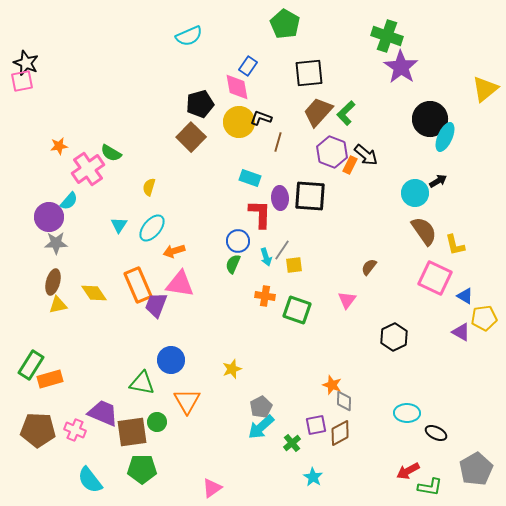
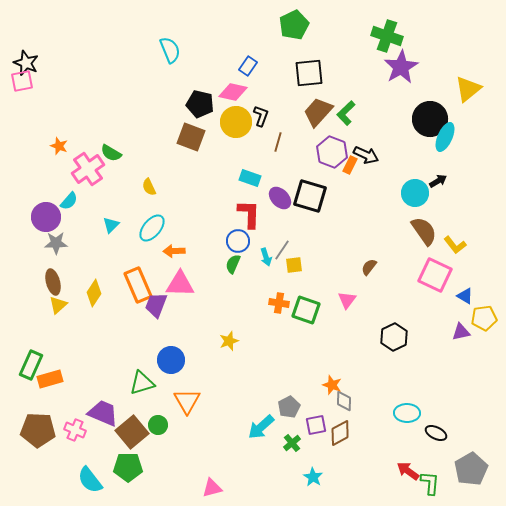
green pentagon at (285, 24): moved 9 px right, 1 px down; rotated 16 degrees clockwise
cyan semicircle at (189, 36): moved 19 px left, 14 px down; rotated 88 degrees counterclockwise
purple star at (401, 67): rotated 8 degrees clockwise
pink diamond at (237, 87): moved 4 px left, 5 px down; rotated 68 degrees counterclockwise
yellow triangle at (485, 89): moved 17 px left
black pentagon at (200, 104): rotated 28 degrees clockwise
black L-shape at (261, 118): moved 2 px up; rotated 90 degrees clockwise
yellow circle at (239, 122): moved 3 px left
brown square at (191, 137): rotated 24 degrees counterclockwise
orange star at (59, 146): rotated 30 degrees clockwise
black arrow at (366, 155): rotated 15 degrees counterclockwise
yellow semicircle at (149, 187): rotated 42 degrees counterclockwise
black square at (310, 196): rotated 12 degrees clockwise
purple ellipse at (280, 198): rotated 40 degrees counterclockwise
red L-shape at (260, 214): moved 11 px left
purple circle at (49, 217): moved 3 px left
cyan triangle at (119, 225): moved 8 px left; rotated 12 degrees clockwise
yellow L-shape at (455, 245): rotated 25 degrees counterclockwise
orange arrow at (174, 251): rotated 15 degrees clockwise
pink square at (435, 278): moved 3 px up
brown ellipse at (53, 282): rotated 30 degrees counterclockwise
pink triangle at (180, 284): rotated 8 degrees counterclockwise
yellow diamond at (94, 293): rotated 68 degrees clockwise
orange cross at (265, 296): moved 14 px right, 7 px down
yellow triangle at (58, 305): rotated 30 degrees counterclockwise
green square at (297, 310): moved 9 px right
purple triangle at (461, 332): rotated 42 degrees counterclockwise
green rectangle at (31, 365): rotated 8 degrees counterclockwise
yellow star at (232, 369): moved 3 px left, 28 px up
green triangle at (142, 383): rotated 28 degrees counterclockwise
gray pentagon at (261, 407): moved 28 px right
green circle at (157, 422): moved 1 px right, 3 px down
brown square at (132, 432): rotated 32 degrees counterclockwise
green pentagon at (142, 469): moved 14 px left, 2 px up
gray pentagon at (476, 469): moved 5 px left
red arrow at (408, 471): rotated 65 degrees clockwise
green L-shape at (430, 487): moved 4 px up; rotated 95 degrees counterclockwise
pink triangle at (212, 488): rotated 20 degrees clockwise
